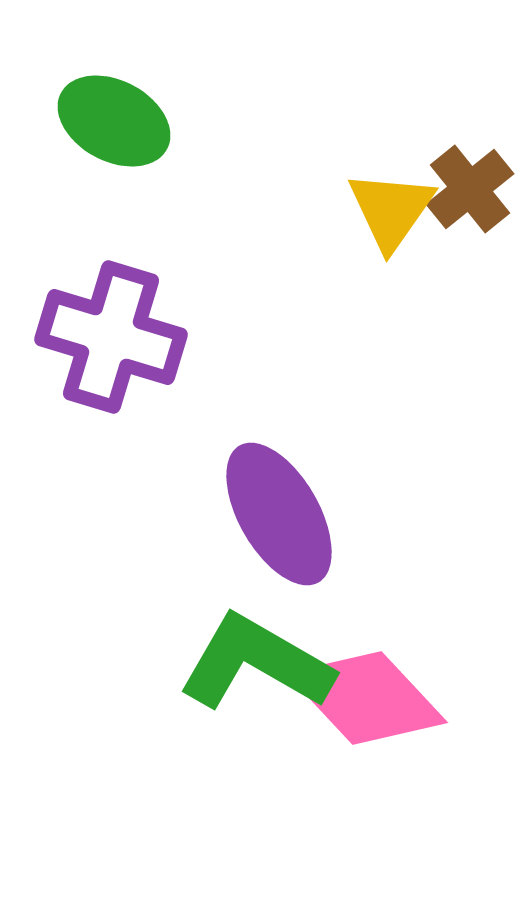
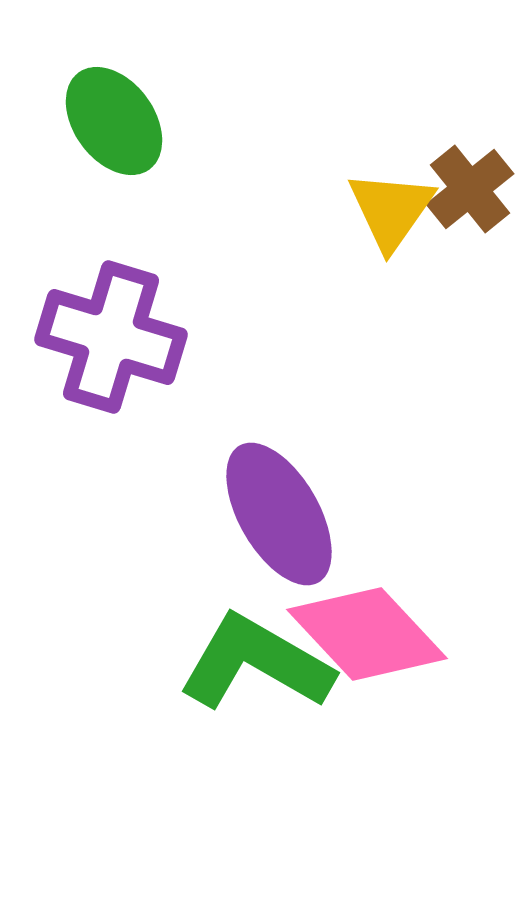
green ellipse: rotated 26 degrees clockwise
pink diamond: moved 64 px up
